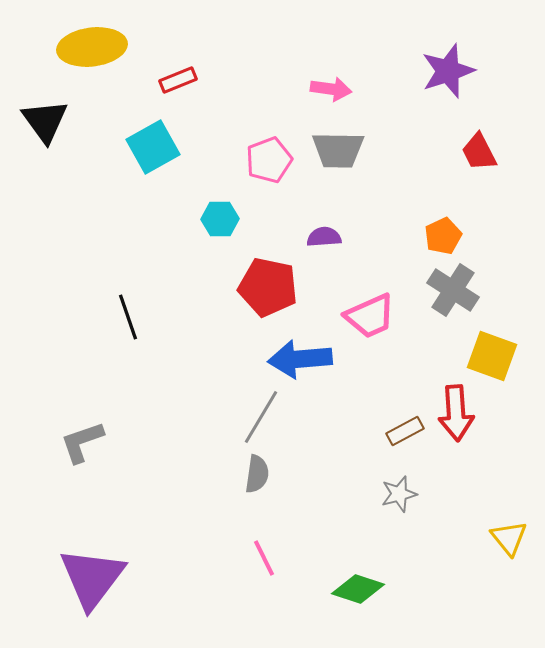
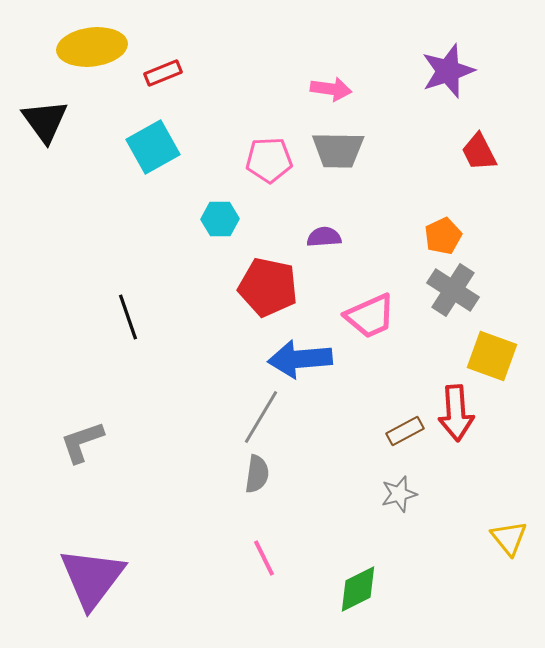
red rectangle: moved 15 px left, 7 px up
pink pentagon: rotated 18 degrees clockwise
green diamond: rotated 45 degrees counterclockwise
